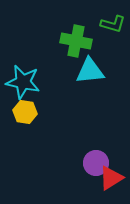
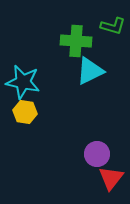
green L-shape: moved 2 px down
green cross: rotated 8 degrees counterclockwise
cyan triangle: rotated 20 degrees counterclockwise
purple circle: moved 1 px right, 9 px up
red triangle: rotated 20 degrees counterclockwise
